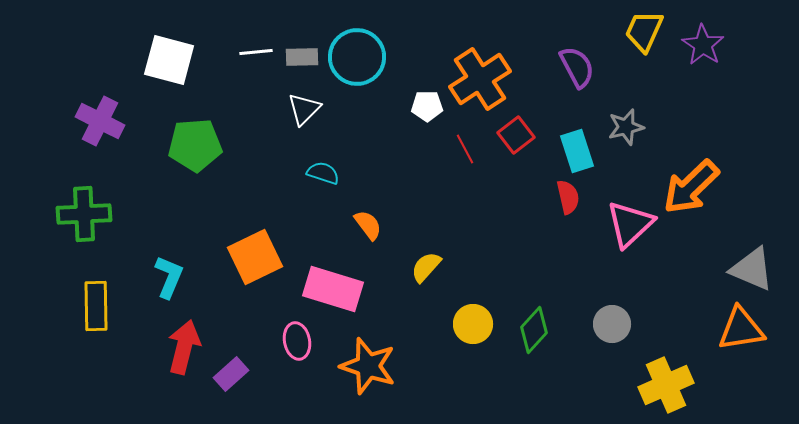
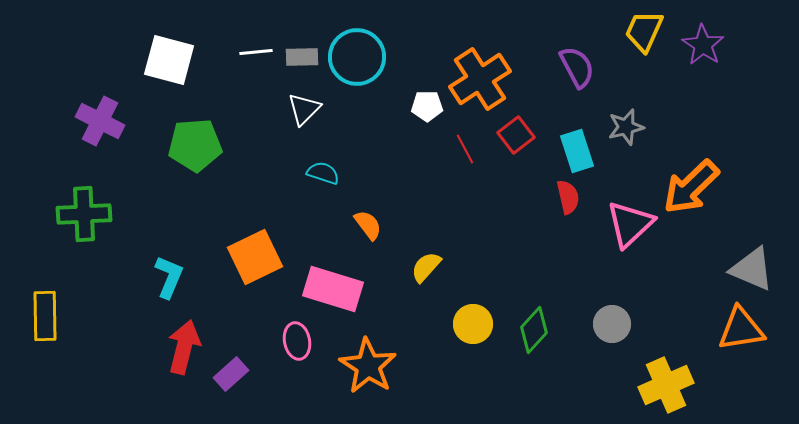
yellow rectangle: moved 51 px left, 10 px down
orange star: rotated 14 degrees clockwise
